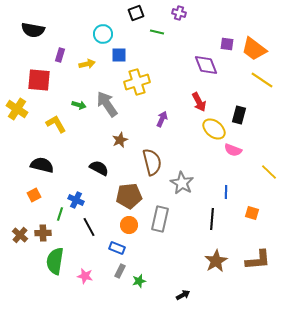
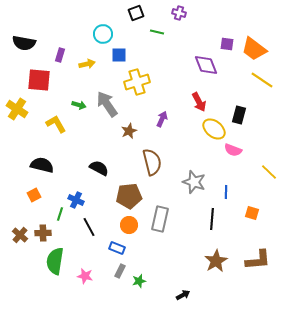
black semicircle at (33, 30): moved 9 px left, 13 px down
brown star at (120, 140): moved 9 px right, 9 px up
gray star at (182, 183): moved 12 px right, 1 px up; rotated 10 degrees counterclockwise
